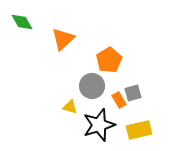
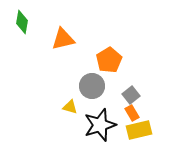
green diamond: rotated 40 degrees clockwise
orange triangle: rotated 30 degrees clockwise
gray square: moved 2 px left, 2 px down; rotated 24 degrees counterclockwise
orange rectangle: moved 13 px right, 13 px down
black star: moved 1 px right
